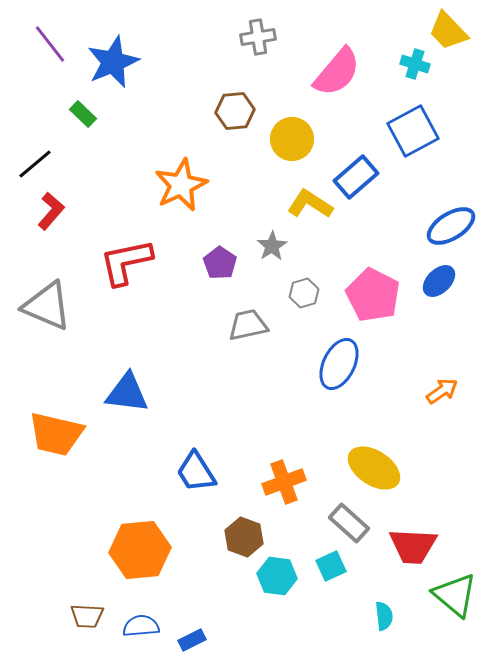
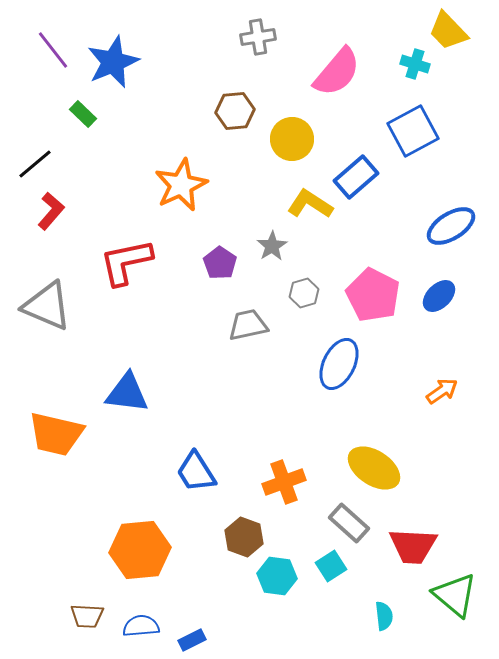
purple line at (50, 44): moved 3 px right, 6 px down
blue ellipse at (439, 281): moved 15 px down
cyan square at (331, 566): rotated 8 degrees counterclockwise
